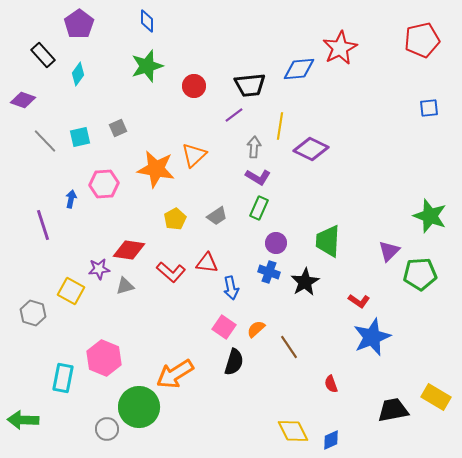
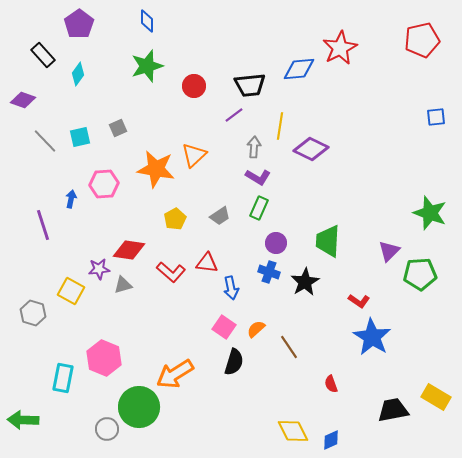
blue square at (429, 108): moved 7 px right, 9 px down
gray trapezoid at (217, 216): moved 3 px right
green star at (430, 216): moved 3 px up
gray triangle at (125, 286): moved 2 px left, 1 px up
blue star at (372, 337): rotated 18 degrees counterclockwise
